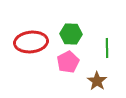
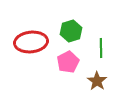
green hexagon: moved 3 px up; rotated 20 degrees counterclockwise
green line: moved 6 px left
